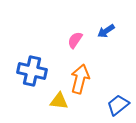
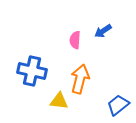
blue arrow: moved 3 px left
pink semicircle: rotated 30 degrees counterclockwise
